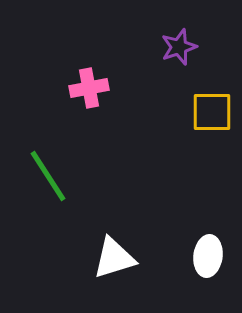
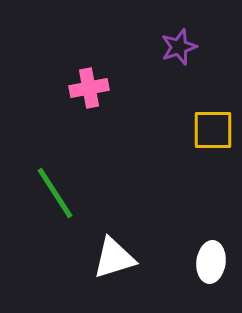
yellow square: moved 1 px right, 18 px down
green line: moved 7 px right, 17 px down
white ellipse: moved 3 px right, 6 px down
